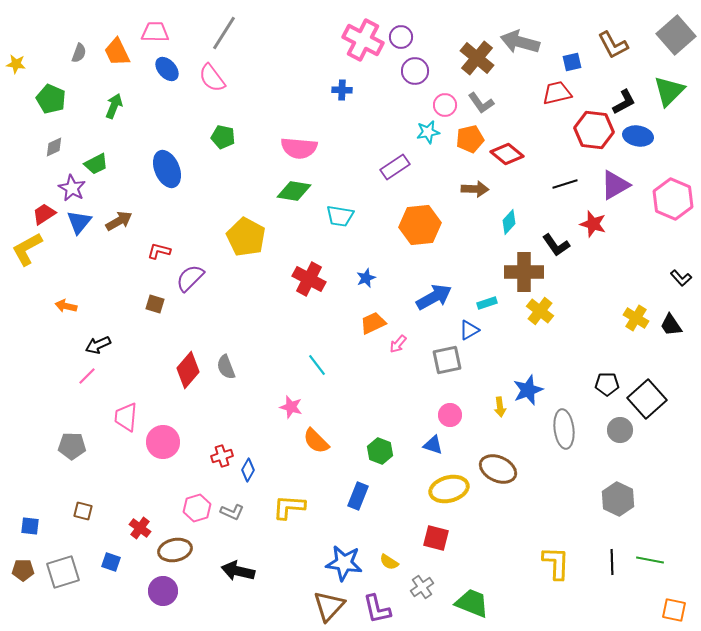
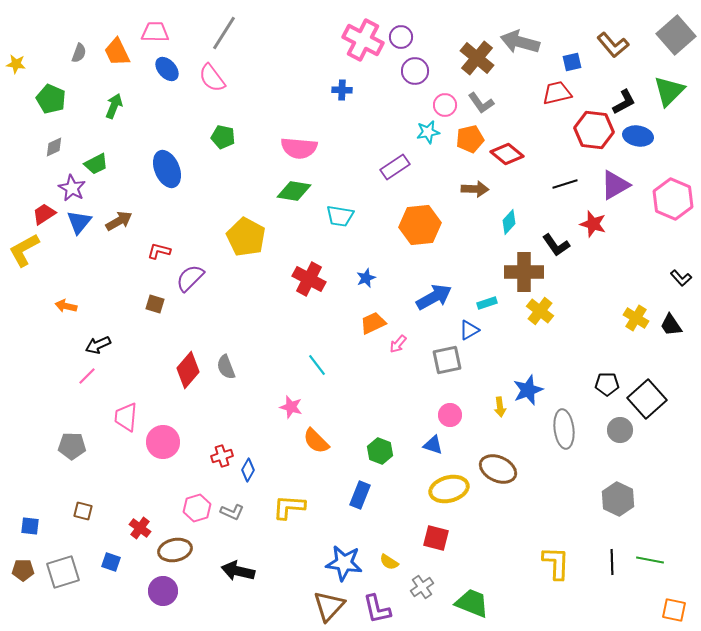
brown L-shape at (613, 45): rotated 12 degrees counterclockwise
yellow L-shape at (27, 249): moved 3 px left, 1 px down
blue rectangle at (358, 496): moved 2 px right, 1 px up
